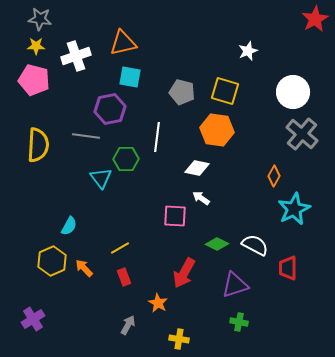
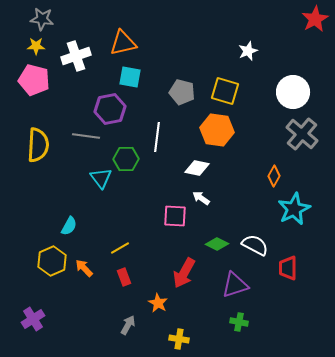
gray star: moved 2 px right
